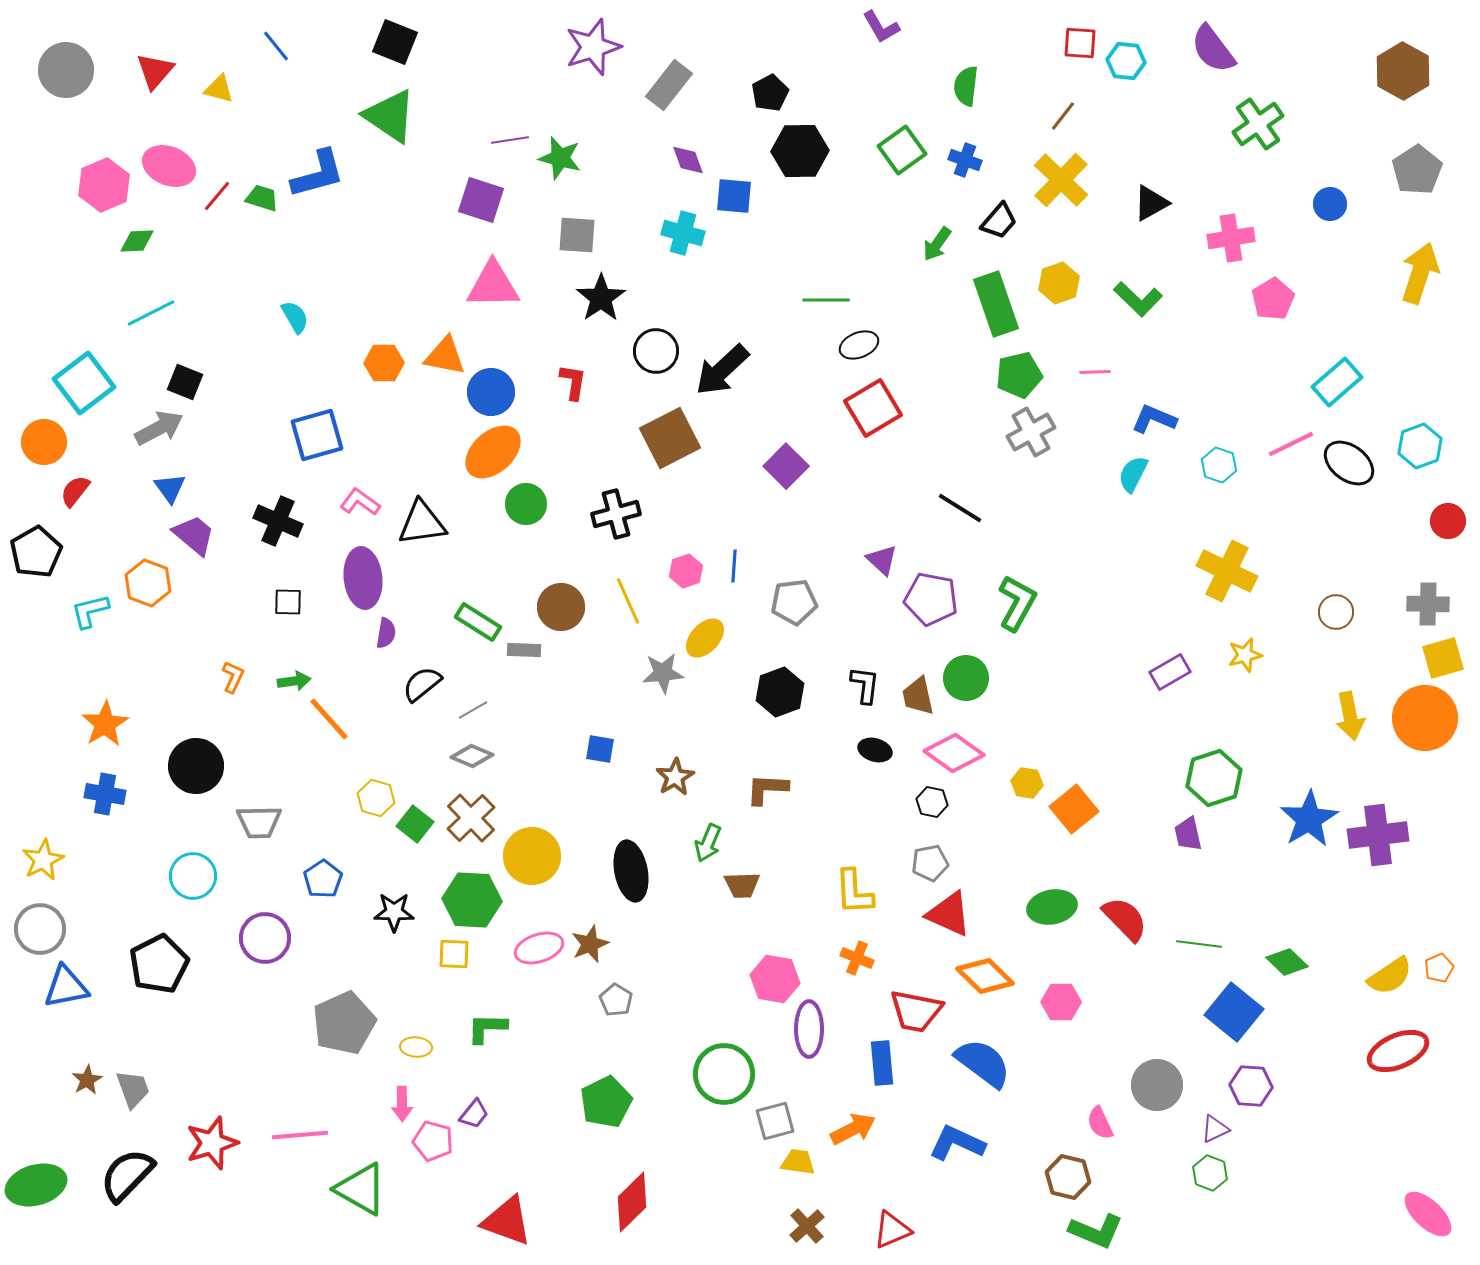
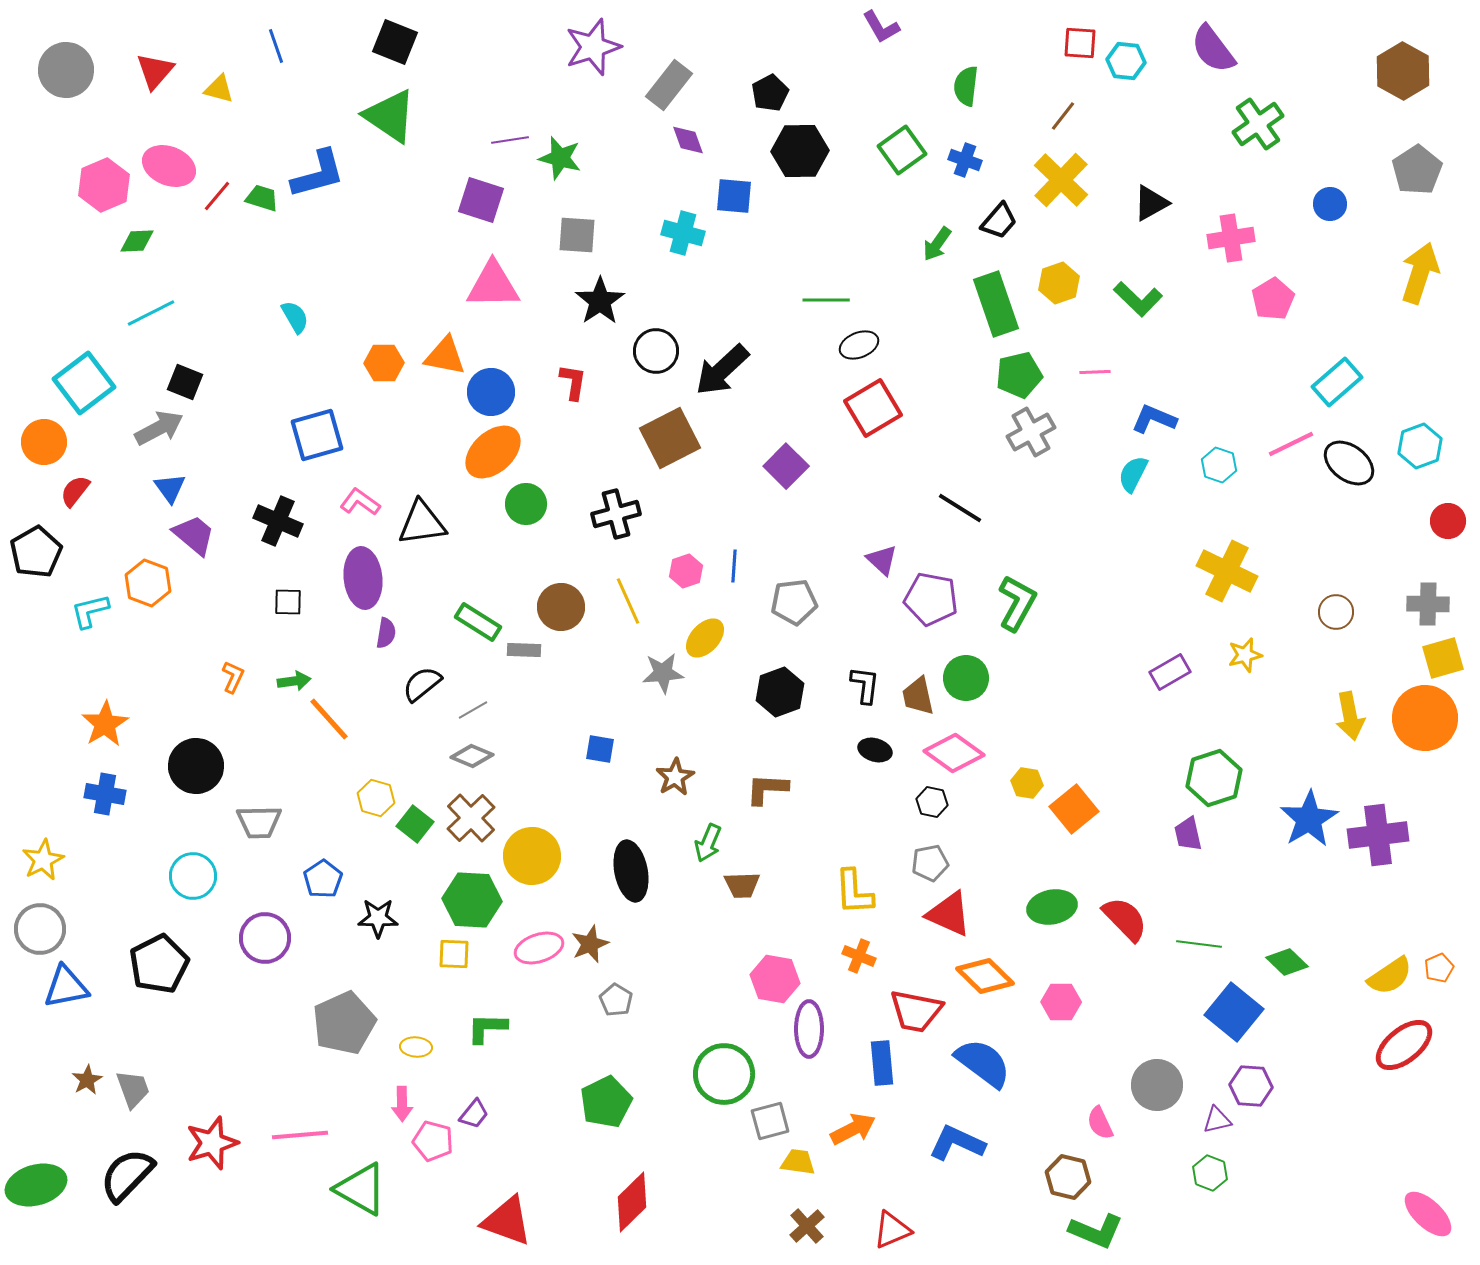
blue line at (276, 46): rotated 20 degrees clockwise
purple diamond at (688, 160): moved 20 px up
black star at (601, 298): moved 1 px left, 3 px down
black star at (394, 912): moved 16 px left, 6 px down
orange cross at (857, 958): moved 2 px right, 2 px up
red ellipse at (1398, 1051): moved 6 px right, 6 px up; rotated 16 degrees counterclockwise
gray square at (775, 1121): moved 5 px left
purple triangle at (1215, 1129): moved 2 px right, 9 px up; rotated 12 degrees clockwise
